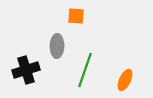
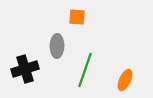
orange square: moved 1 px right, 1 px down
black cross: moved 1 px left, 1 px up
